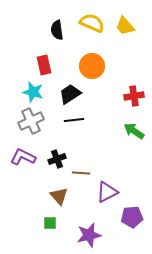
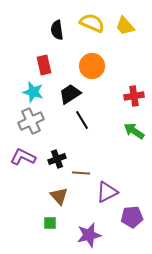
black line: moved 8 px right; rotated 66 degrees clockwise
